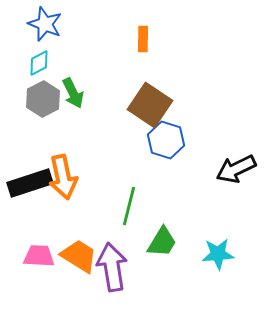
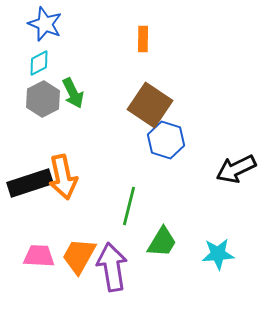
orange trapezoid: rotated 93 degrees counterclockwise
